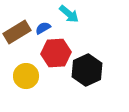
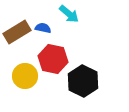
blue semicircle: rotated 42 degrees clockwise
red hexagon: moved 3 px left, 6 px down; rotated 16 degrees clockwise
black hexagon: moved 4 px left, 11 px down; rotated 8 degrees counterclockwise
yellow circle: moved 1 px left
